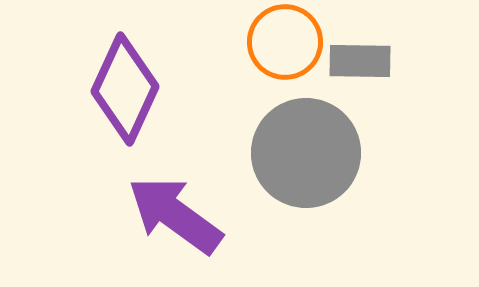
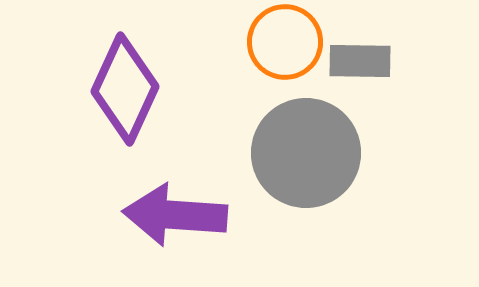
purple arrow: rotated 32 degrees counterclockwise
